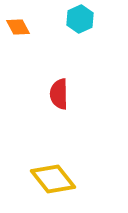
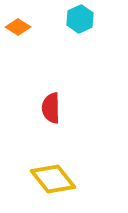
orange diamond: rotated 30 degrees counterclockwise
red semicircle: moved 8 px left, 14 px down
